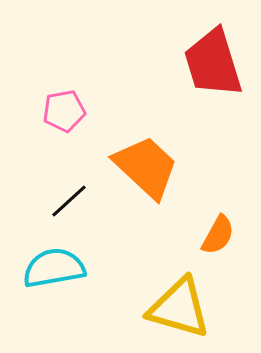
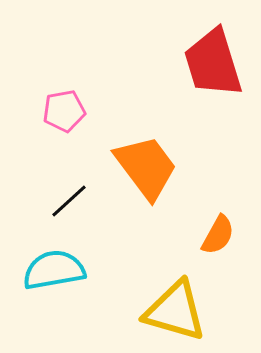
orange trapezoid: rotated 10 degrees clockwise
cyan semicircle: moved 2 px down
yellow triangle: moved 4 px left, 3 px down
